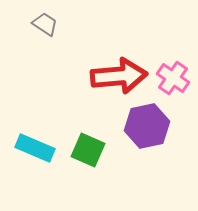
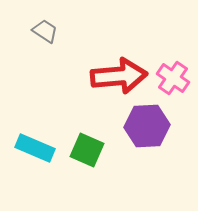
gray trapezoid: moved 7 px down
purple hexagon: rotated 9 degrees clockwise
green square: moved 1 px left
